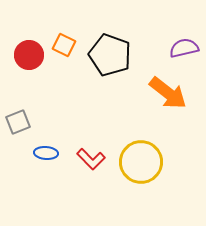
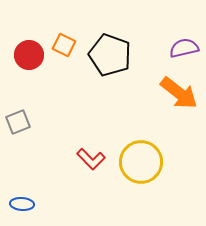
orange arrow: moved 11 px right
blue ellipse: moved 24 px left, 51 px down
